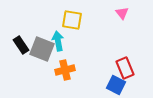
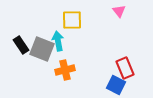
pink triangle: moved 3 px left, 2 px up
yellow square: rotated 10 degrees counterclockwise
